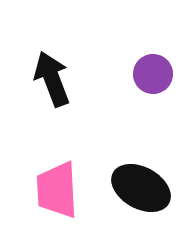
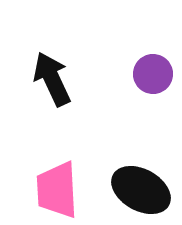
black arrow: rotated 4 degrees counterclockwise
black ellipse: moved 2 px down
